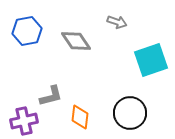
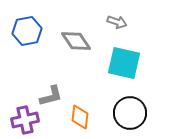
cyan square: moved 27 px left, 3 px down; rotated 32 degrees clockwise
purple cross: moved 1 px right, 1 px up
